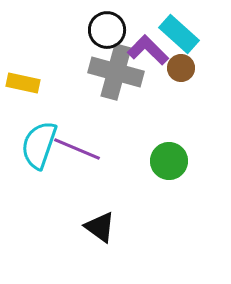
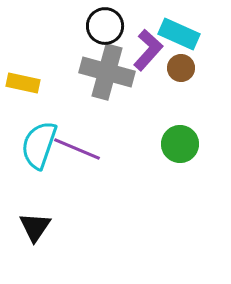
black circle: moved 2 px left, 4 px up
cyan rectangle: rotated 18 degrees counterclockwise
purple L-shape: rotated 87 degrees clockwise
gray cross: moved 9 px left
green circle: moved 11 px right, 17 px up
black triangle: moved 65 px left; rotated 28 degrees clockwise
